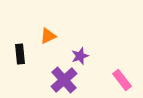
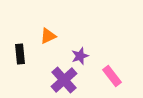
pink rectangle: moved 10 px left, 4 px up
